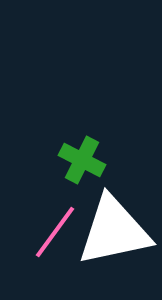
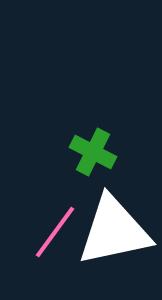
green cross: moved 11 px right, 8 px up
